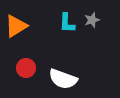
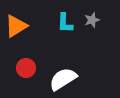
cyan L-shape: moved 2 px left
white semicircle: rotated 128 degrees clockwise
